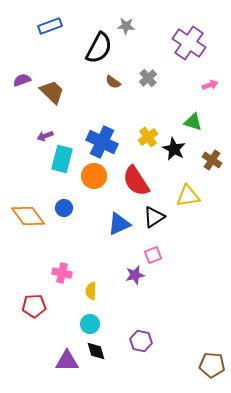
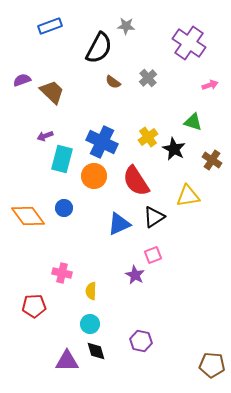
purple star: rotated 30 degrees counterclockwise
